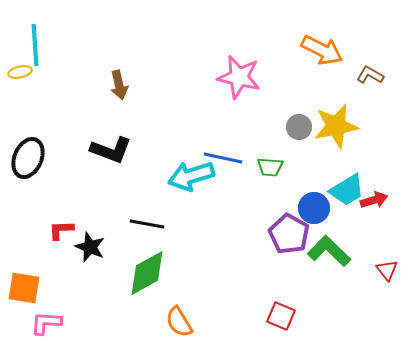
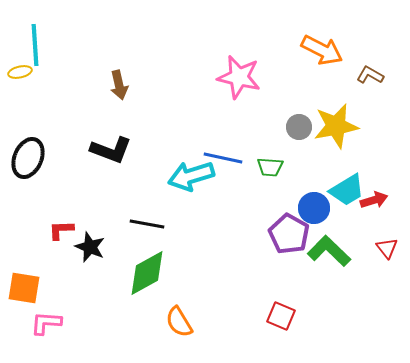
red triangle: moved 22 px up
